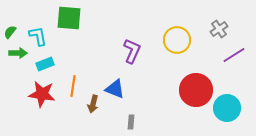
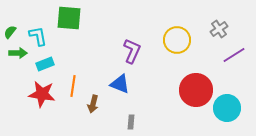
blue triangle: moved 5 px right, 5 px up
